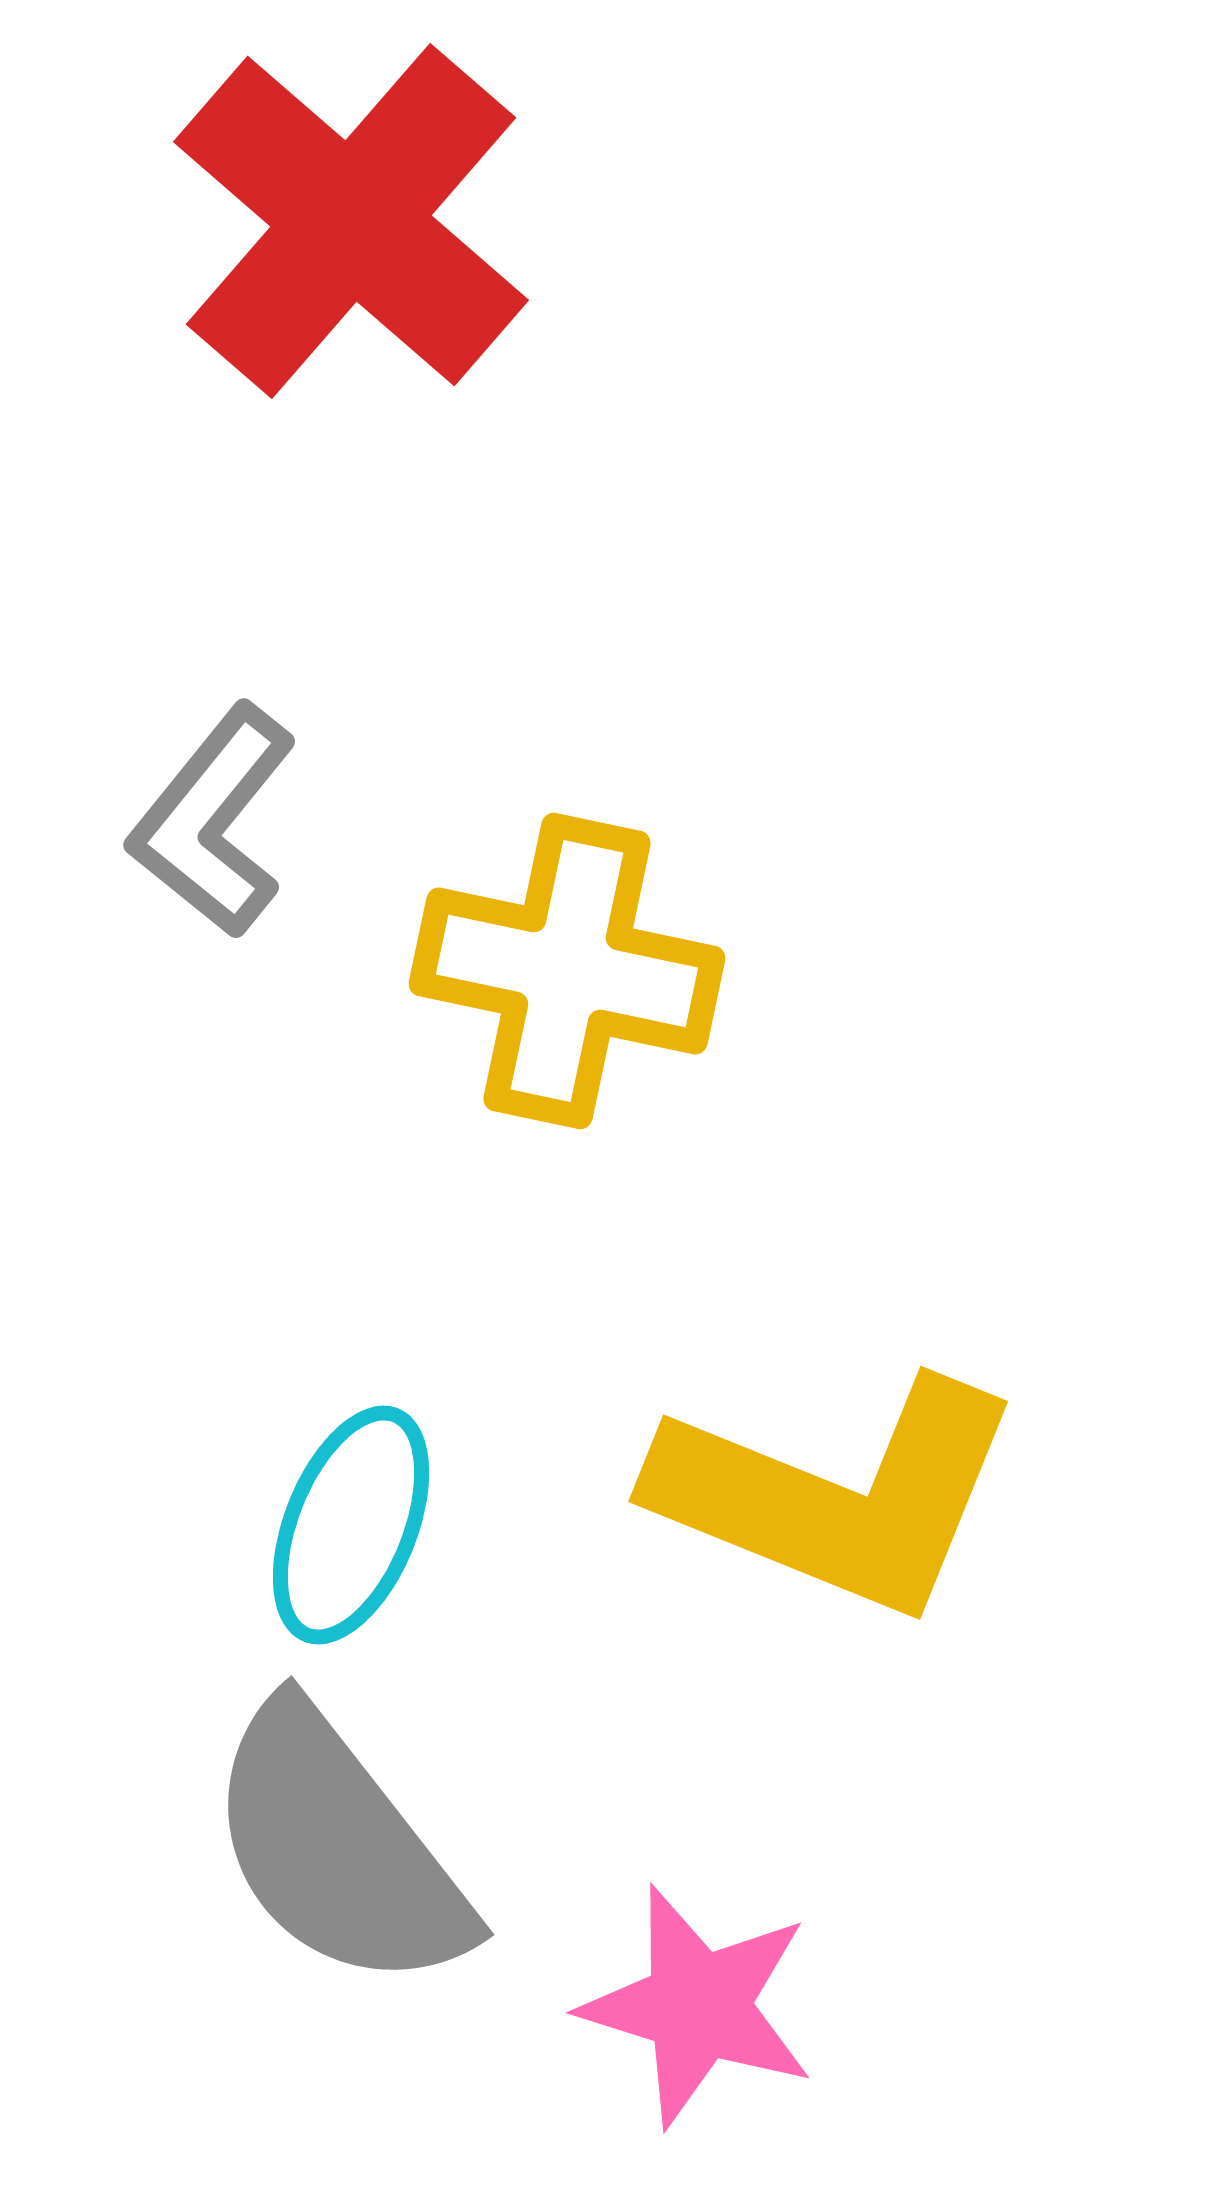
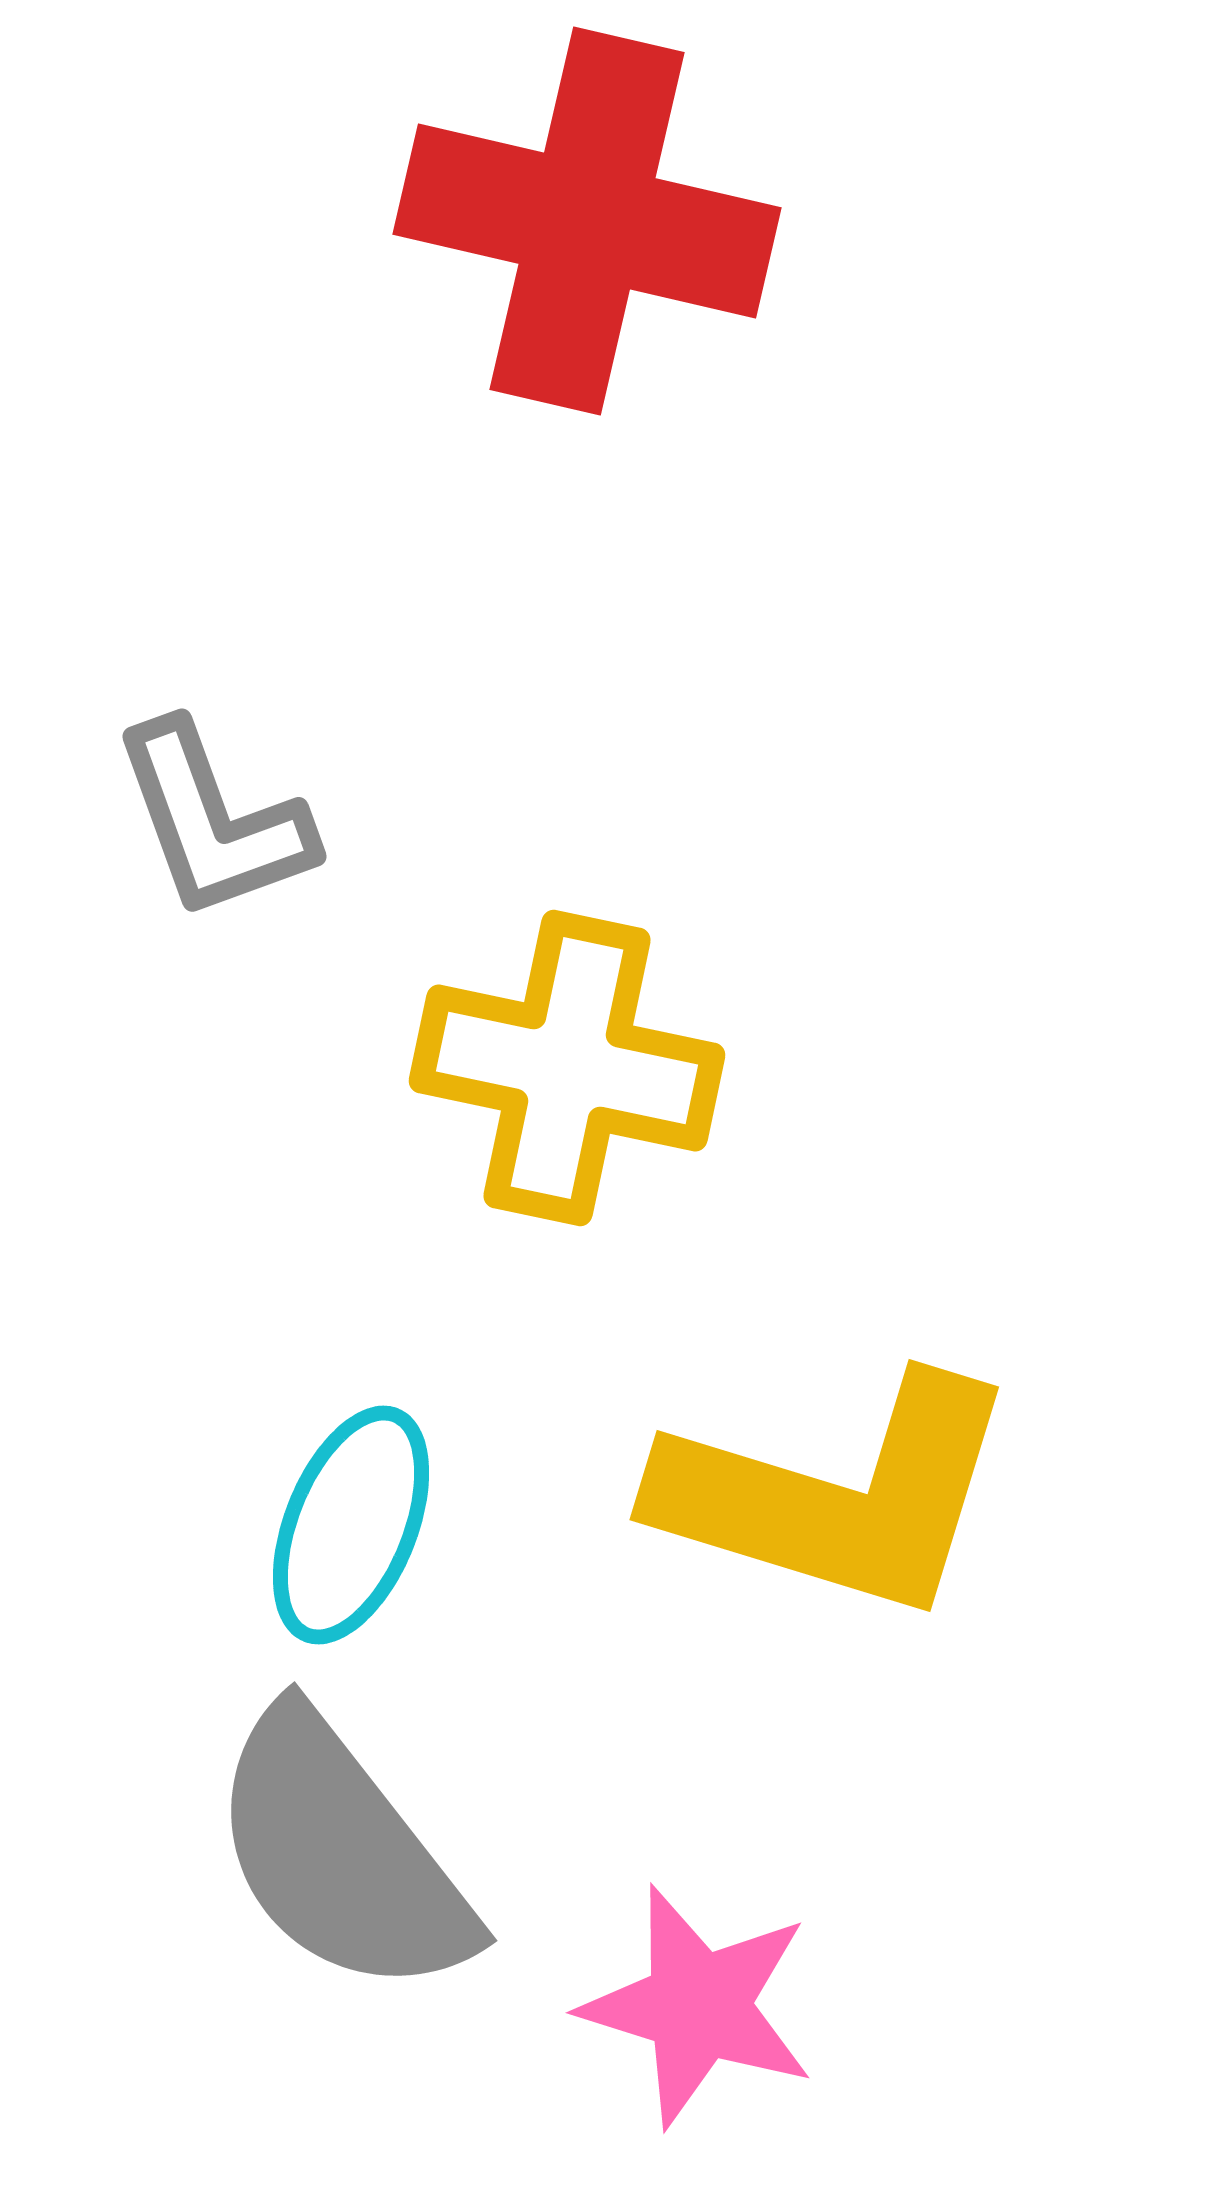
red cross: moved 236 px right; rotated 28 degrees counterclockwise
gray L-shape: rotated 59 degrees counterclockwise
yellow cross: moved 97 px down
yellow L-shape: rotated 5 degrees counterclockwise
gray semicircle: moved 3 px right, 6 px down
